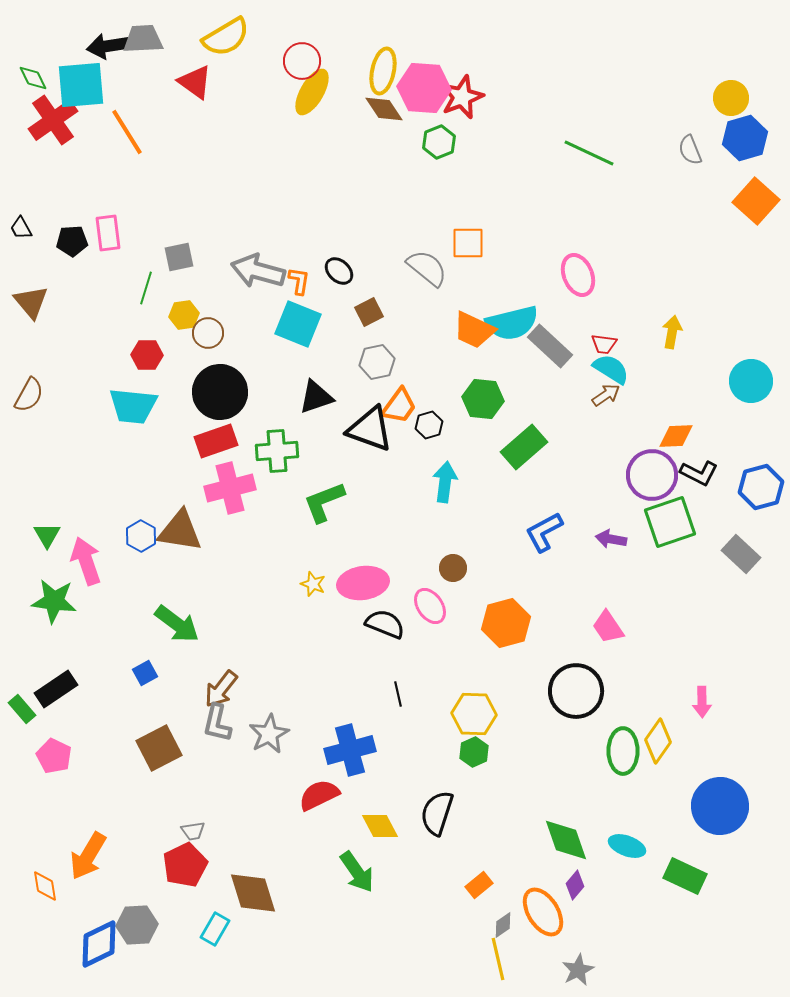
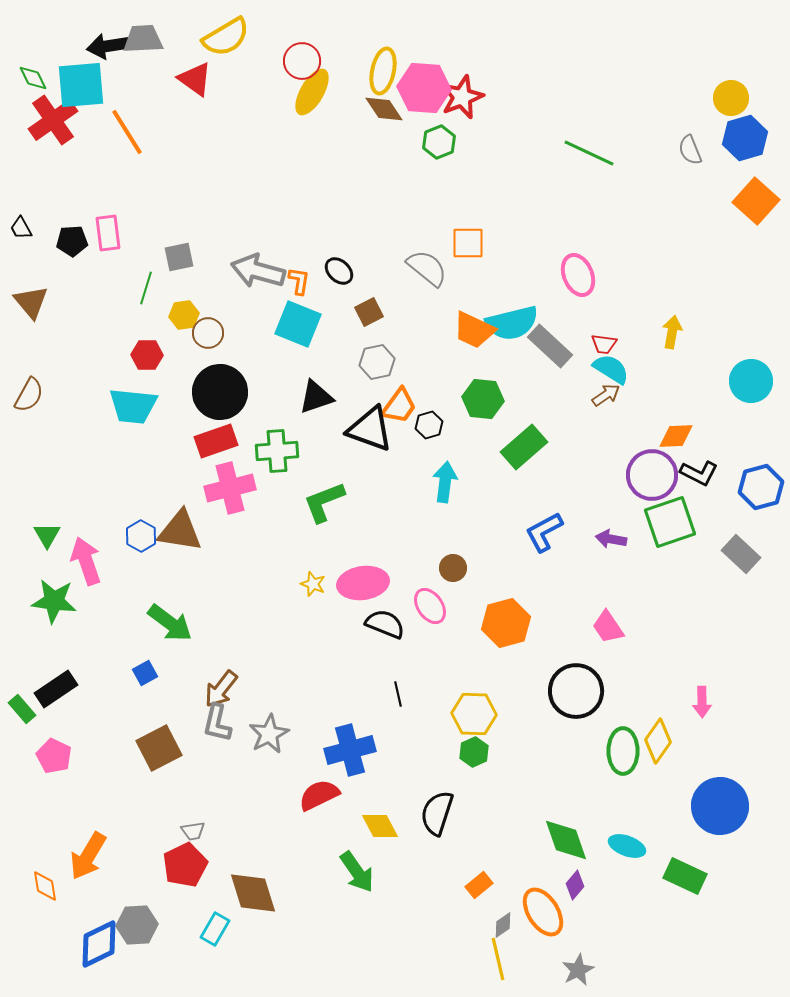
red triangle at (195, 82): moved 3 px up
green arrow at (177, 624): moved 7 px left, 1 px up
